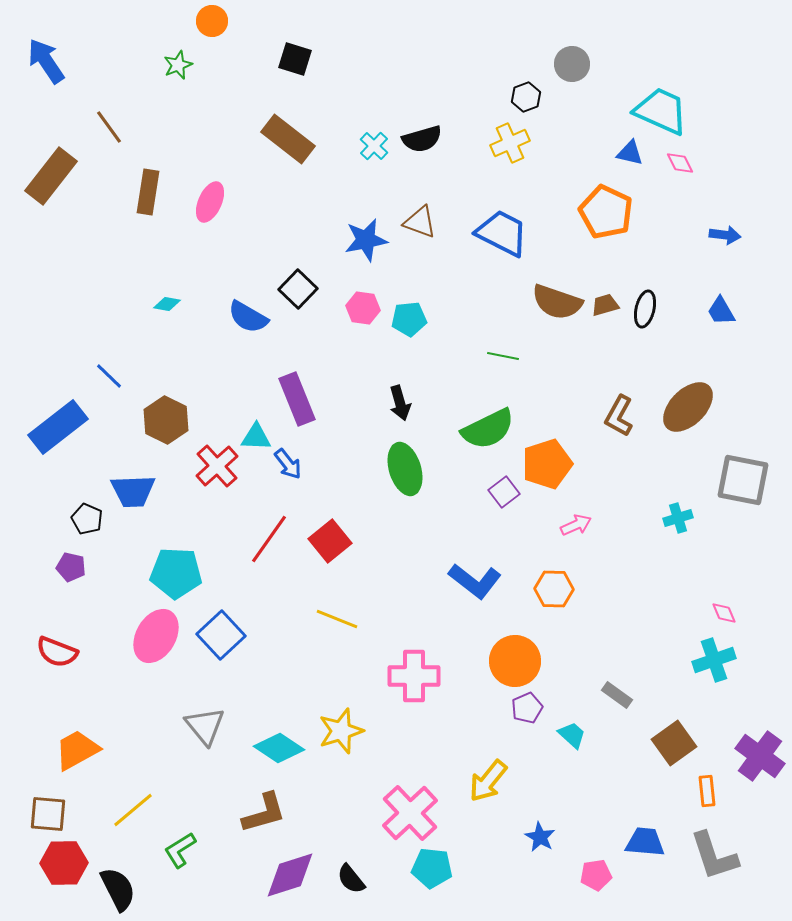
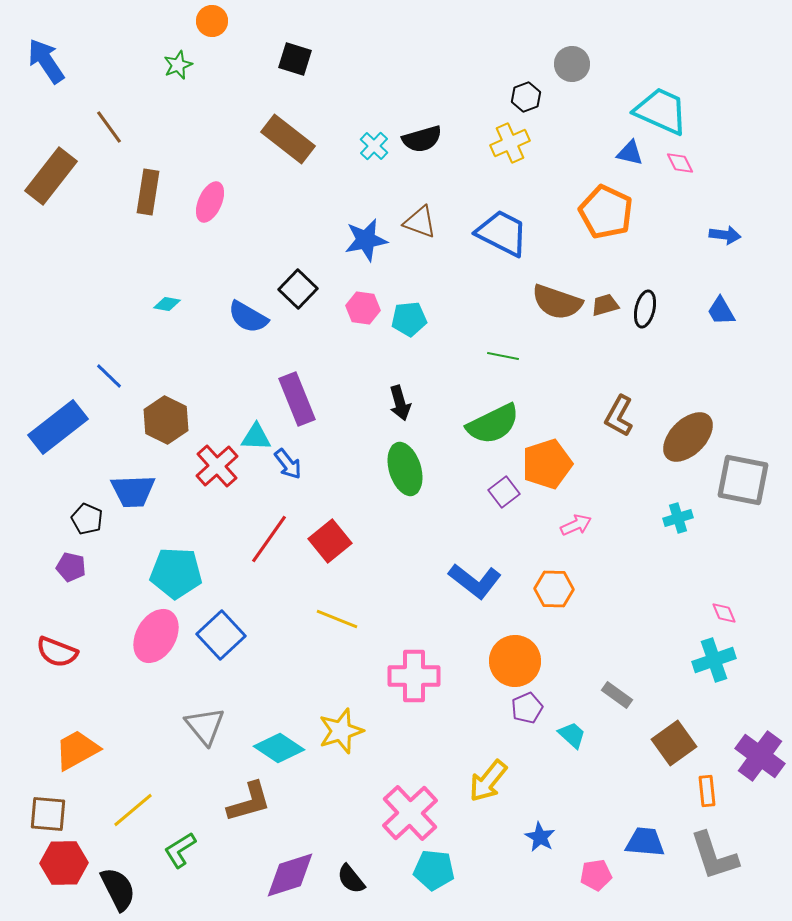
brown ellipse at (688, 407): moved 30 px down
green semicircle at (488, 429): moved 5 px right, 5 px up
brown L-shape at (264, 813): moved 15 px left, 11 px up
cyan pentagon at (432, 868): moved 2 px right, 2 px down
